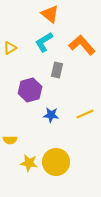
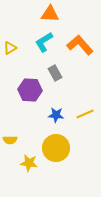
orange triangle: rotated 36 degrees counterclockwise
orange L-shape: moved 2 px left
gray rectangle: moved 2 px left, 3 px down; rotated 42 degrees counterclockwise
purple hexagon: rotated 20 degrees clockwise
blue star: moved 5 px right
yellow circle: moved 14 px up
